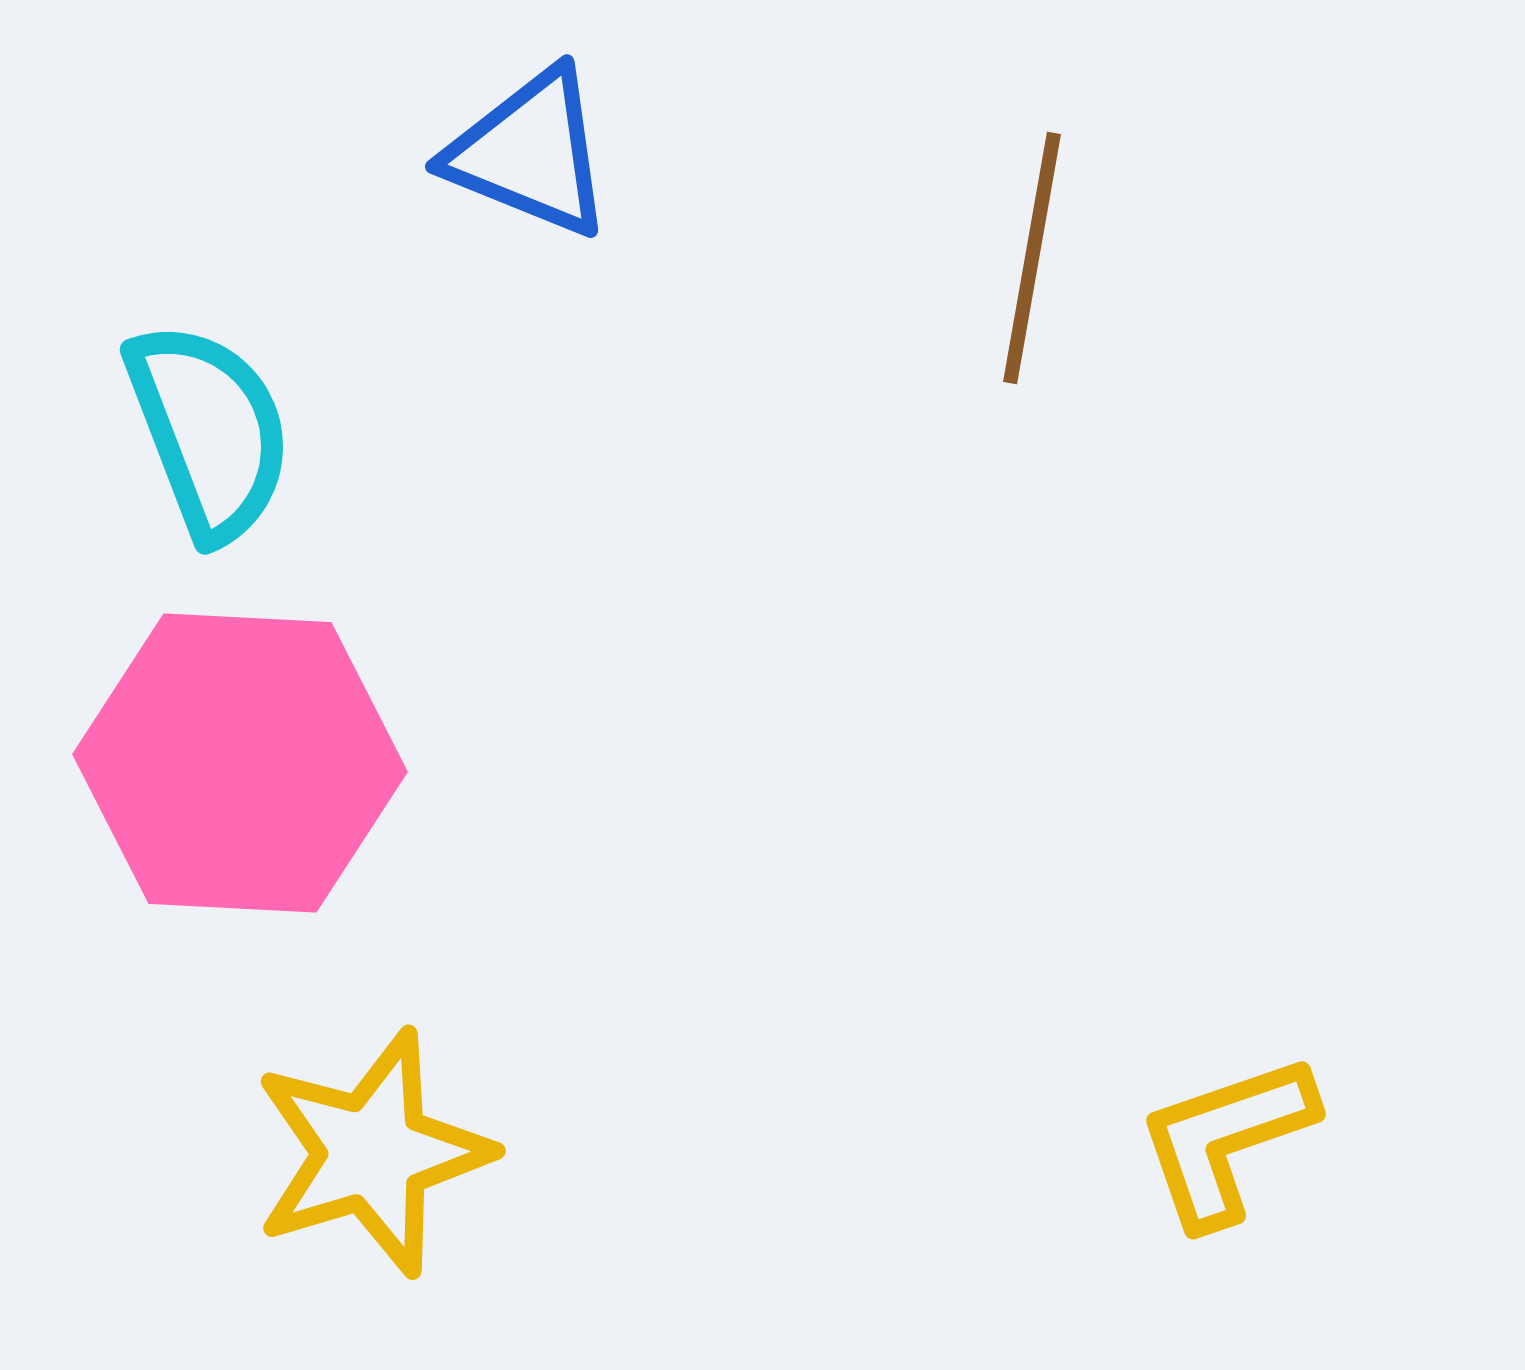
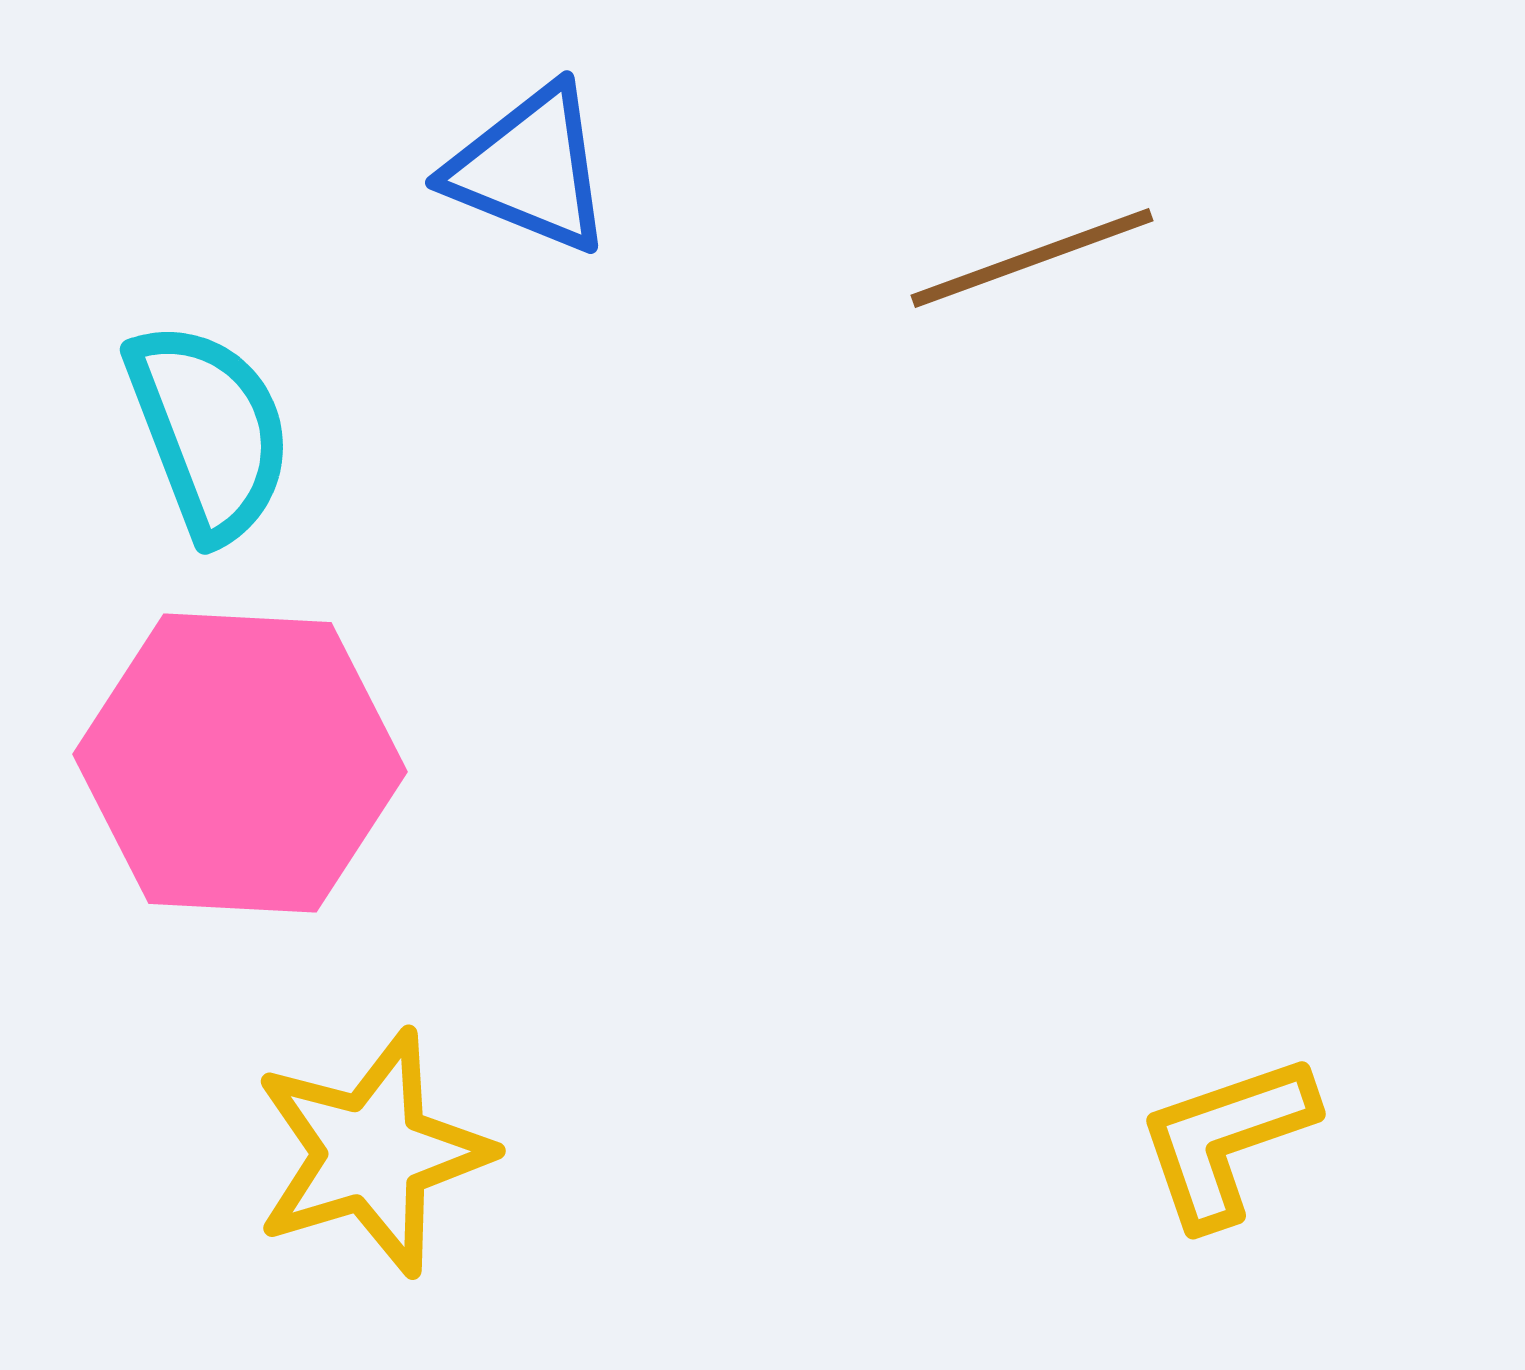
blue triangle: moved 16 px down
brown line: rotated 60 degrees clockwise
